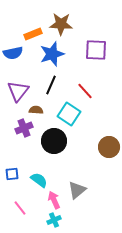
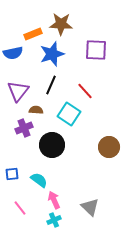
black circle: moved 2 px left, 4 px down
gray triangle: moved 13 px right, 17 px down; rotated 36 degrees counterclockwise
